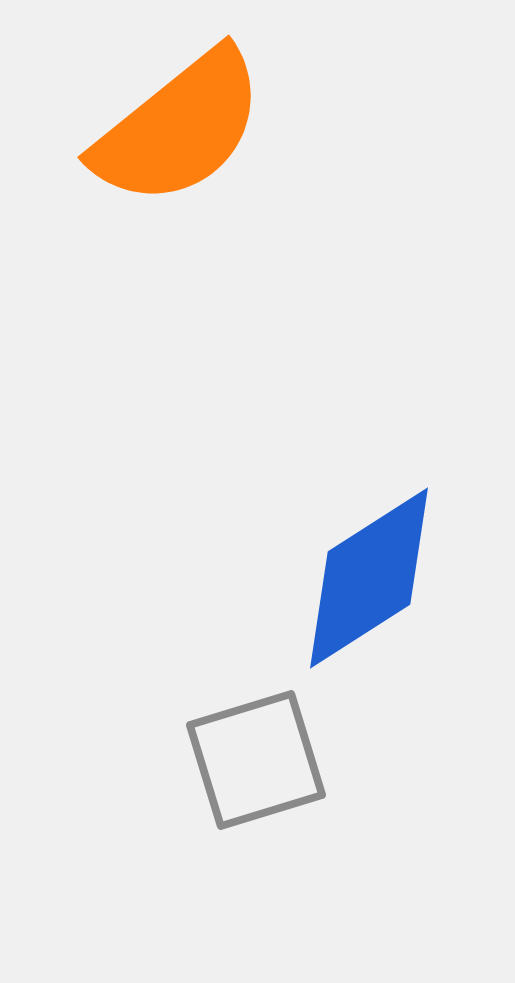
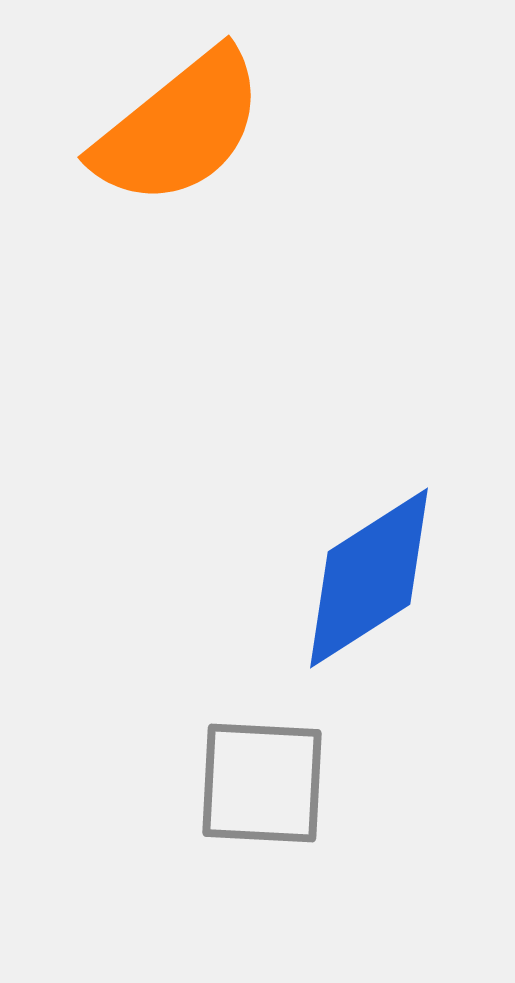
gray square: moved 6 px right, 23 px down; rotated 20 degrees clockwise
